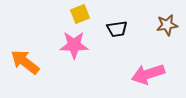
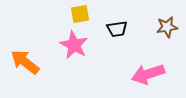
yellow square: rotated 12 degrees clockwise
brown star: moved 2 px down
pink star: rotated 28 degrees clockwise
